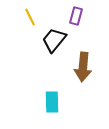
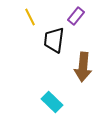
purple rectangle: rotated 24 degrees clockwise
black trapezoid: rotated 32 degrees counterclockwise
cyan rectangle: rotated 45 degrees counterclockwise
